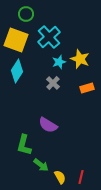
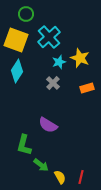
yellow star: moved 1 px up
